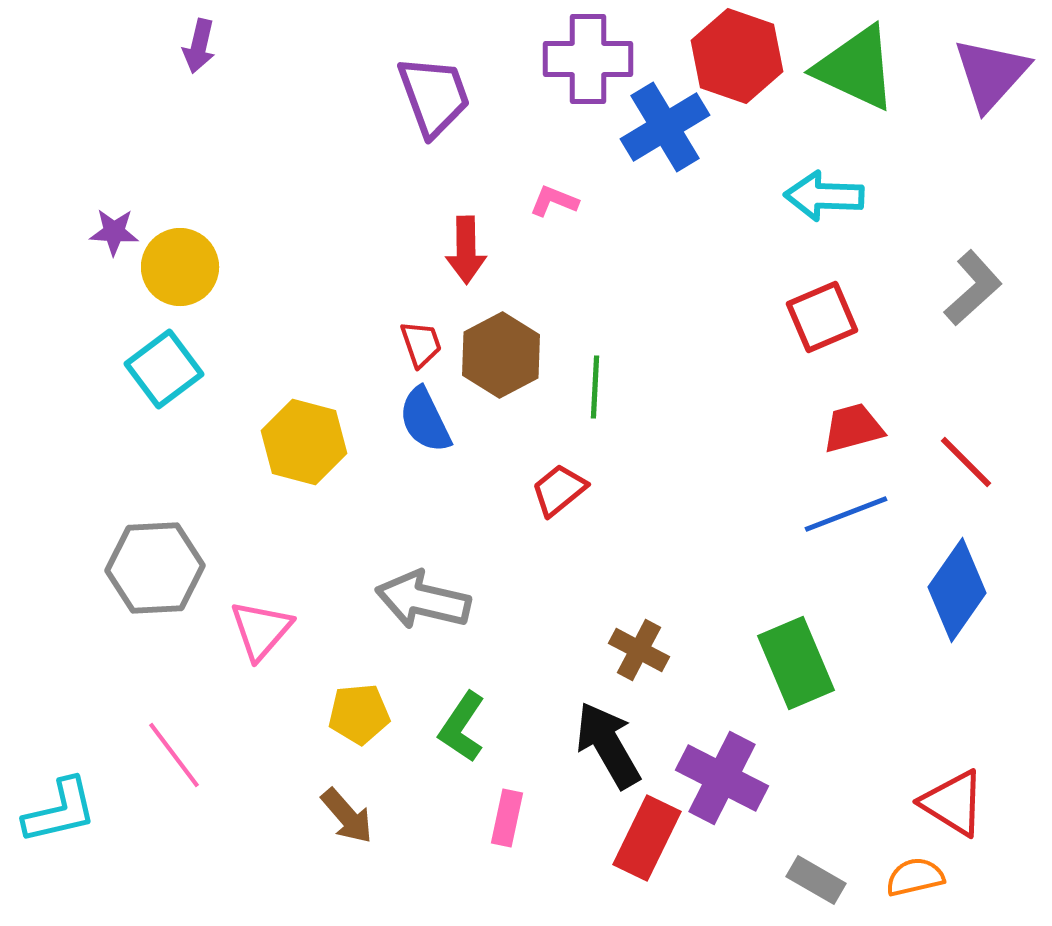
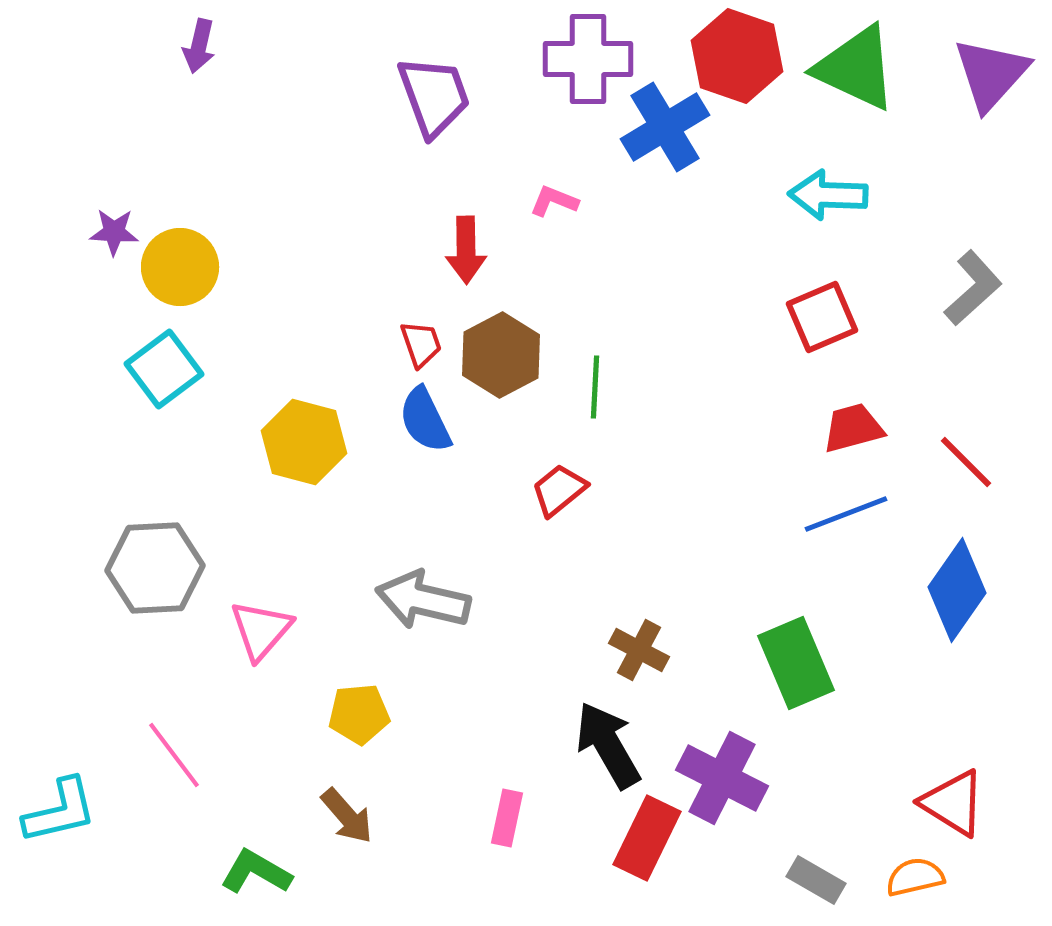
cyan arrow at (824, 196): moved 4 px right, 1 px up
green L-shape at (462, 727): moved 206 px left, 145 px down; rotated 86 degrees clockwise
